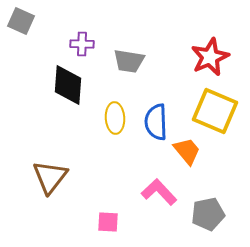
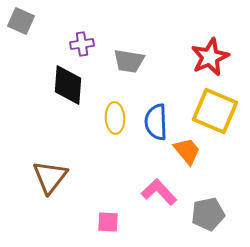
purple cross: rotated 10 degrees counterclockwise
